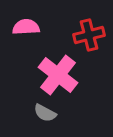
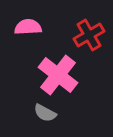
pink semicircle: moved 2 px right
red cross: rotated 16 degrees counterclockwise
